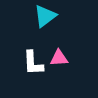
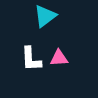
white L-shape: moved 2 px left, 4 px up
